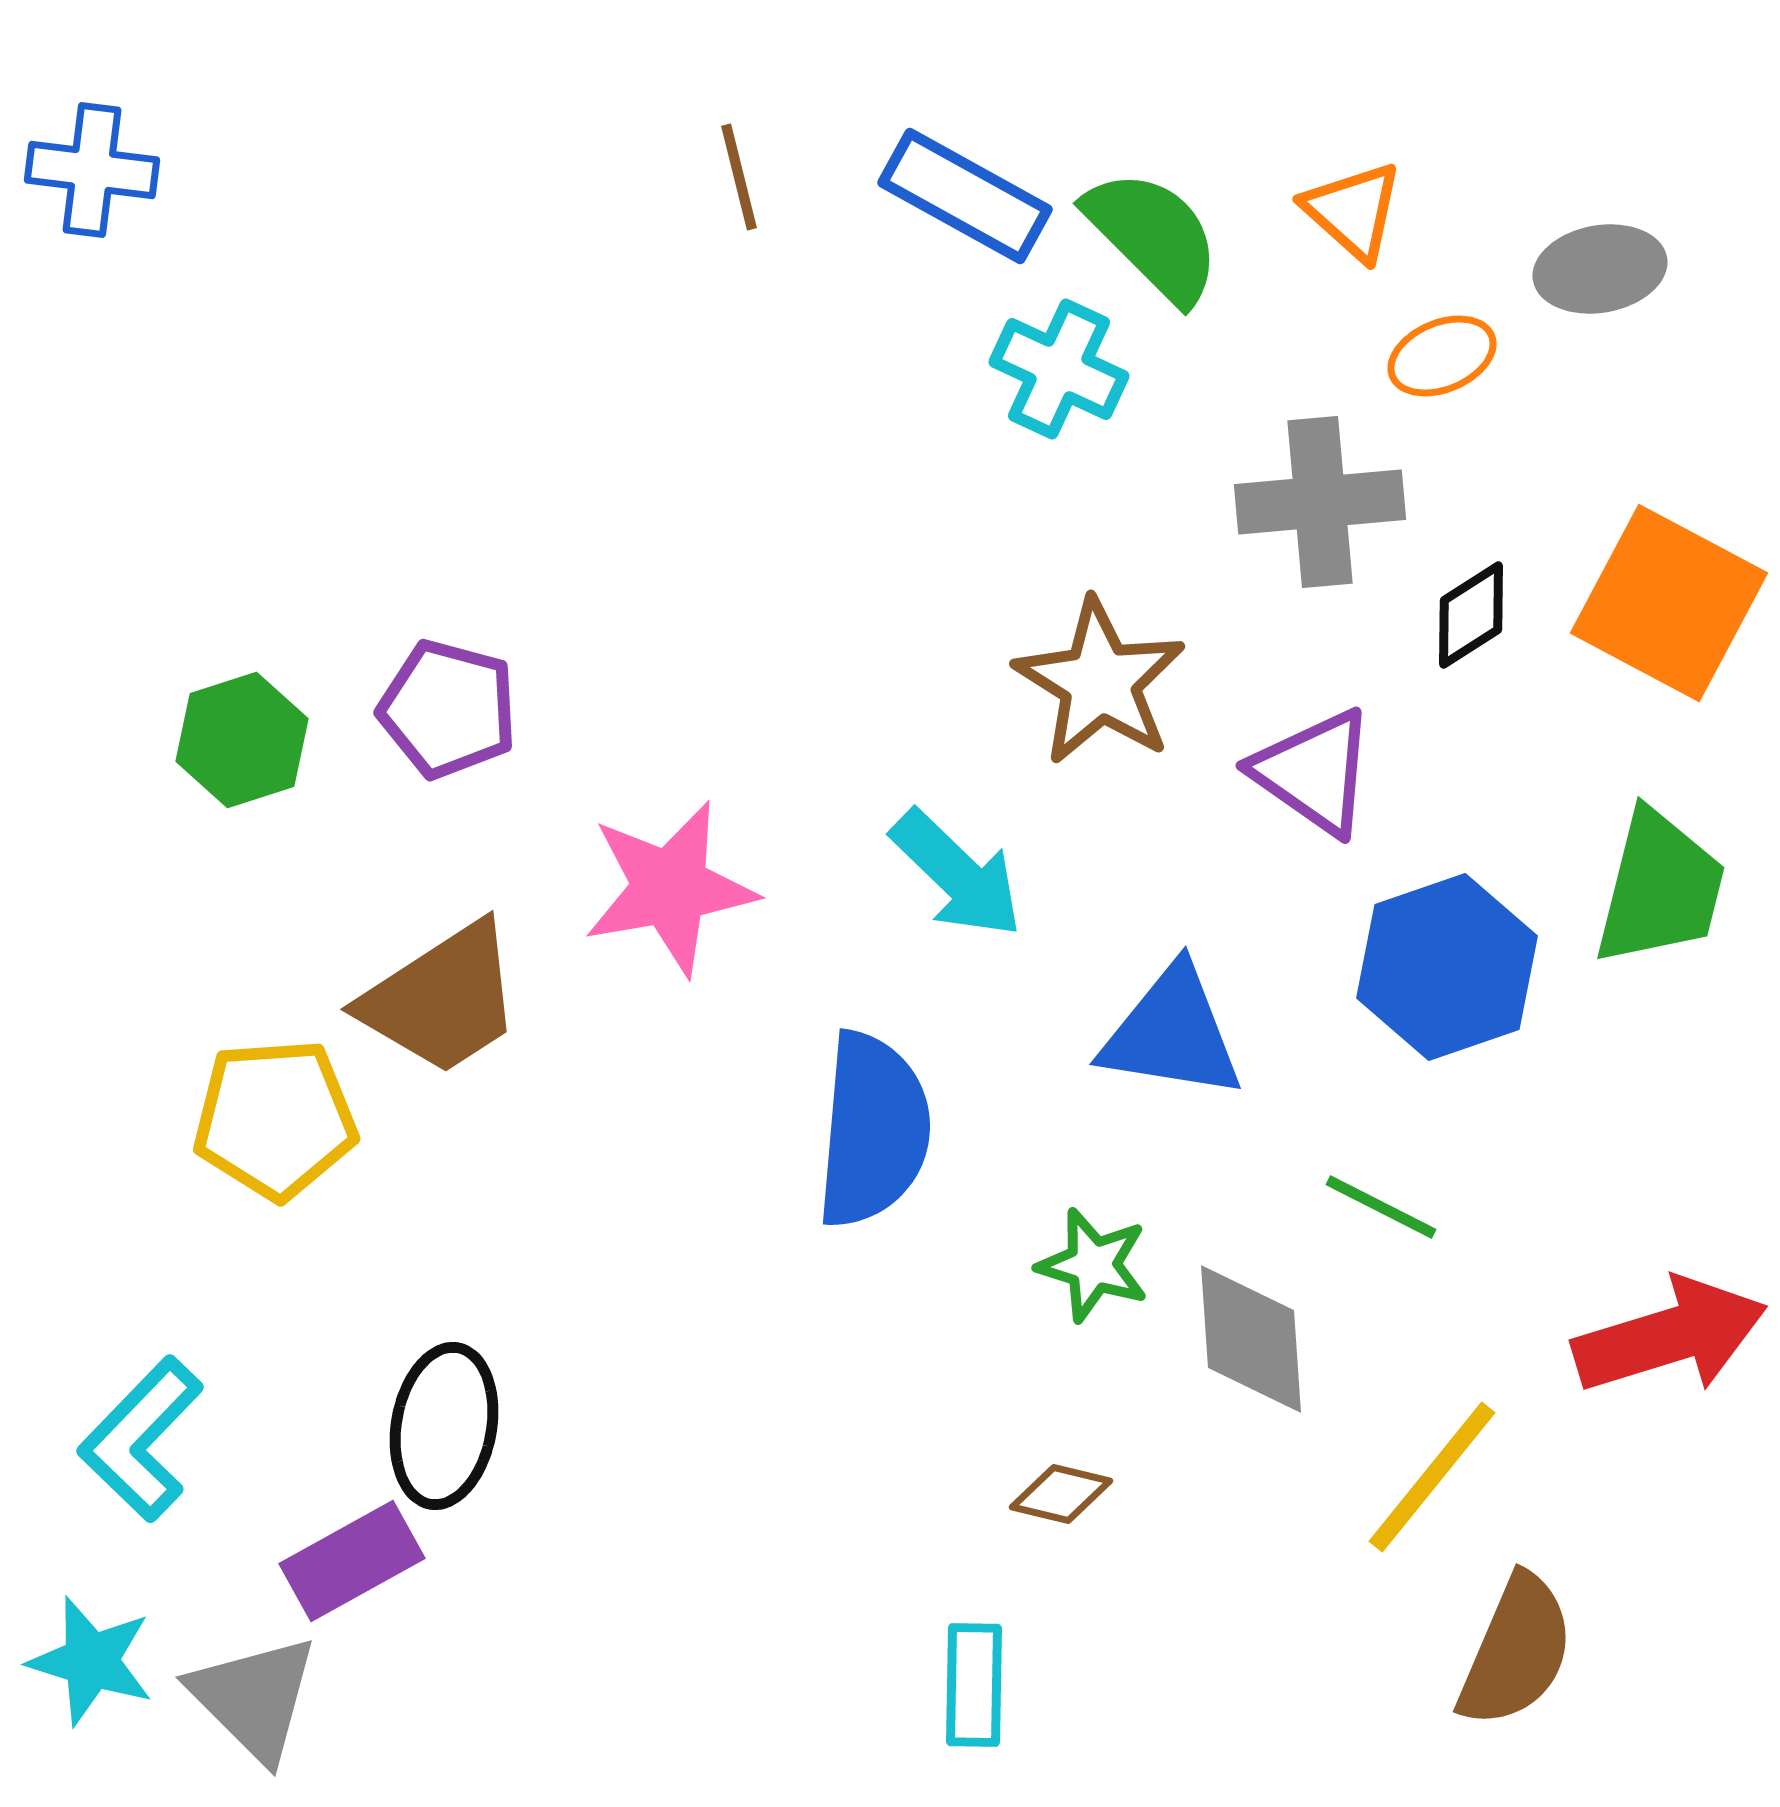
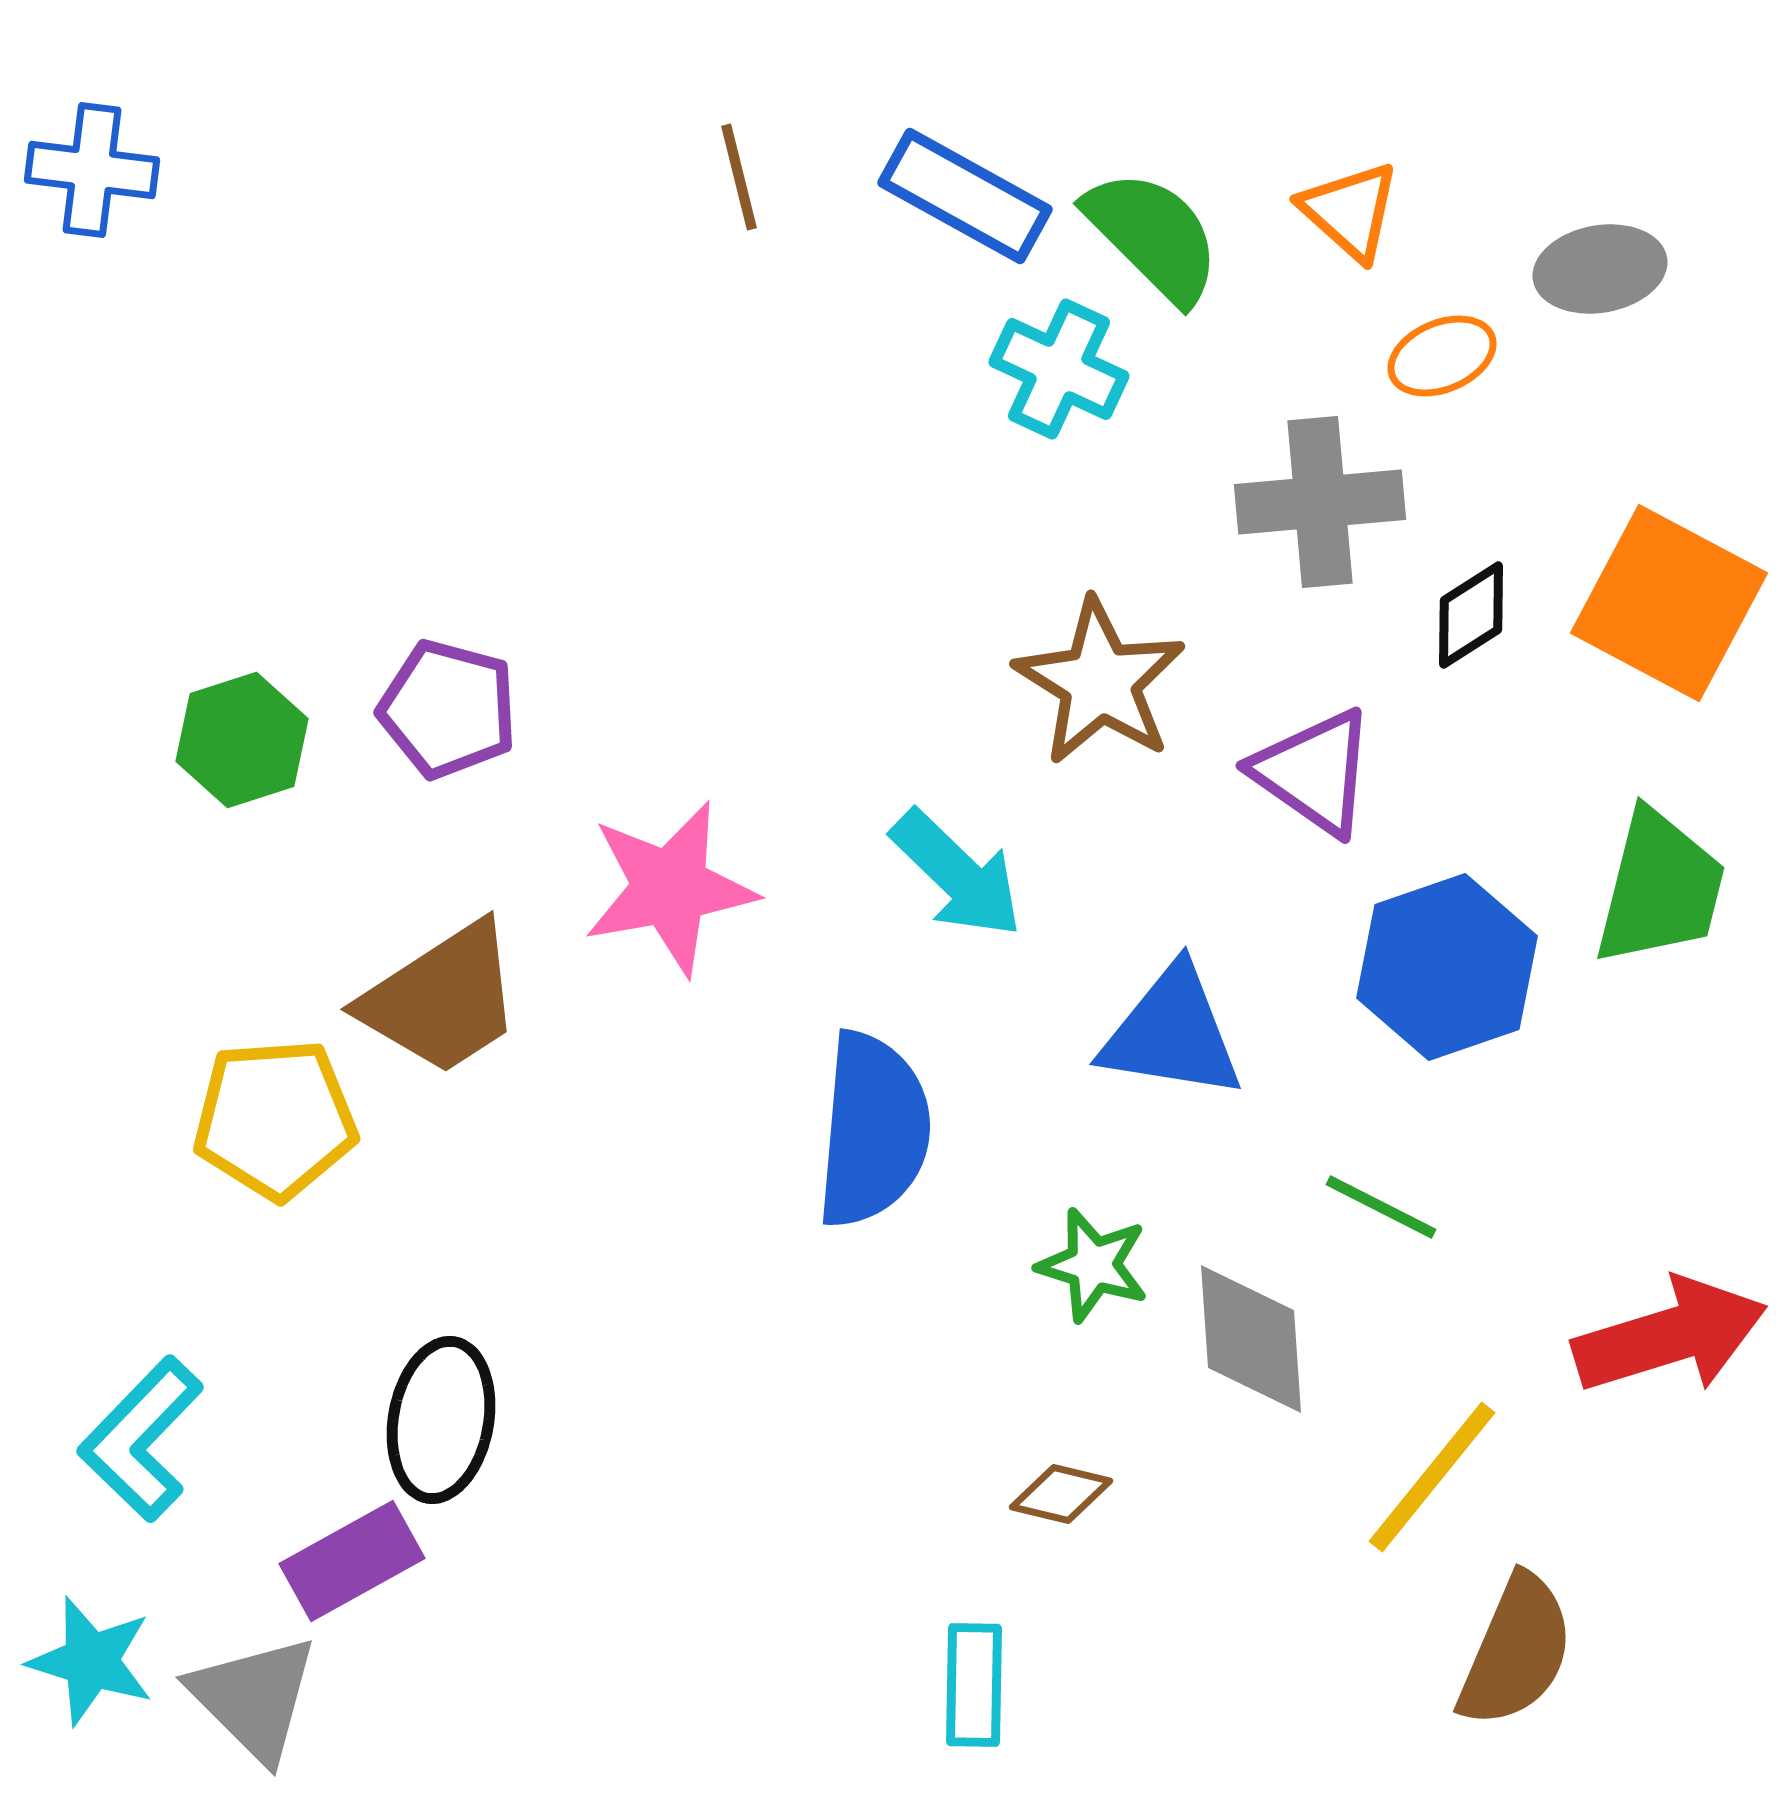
orange triangle: moved 3 px left
black ellipse: moved 3 px left, 6 px up
